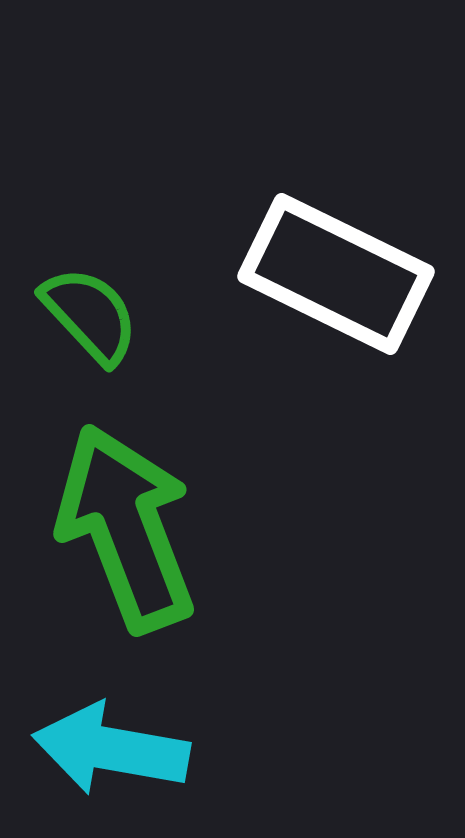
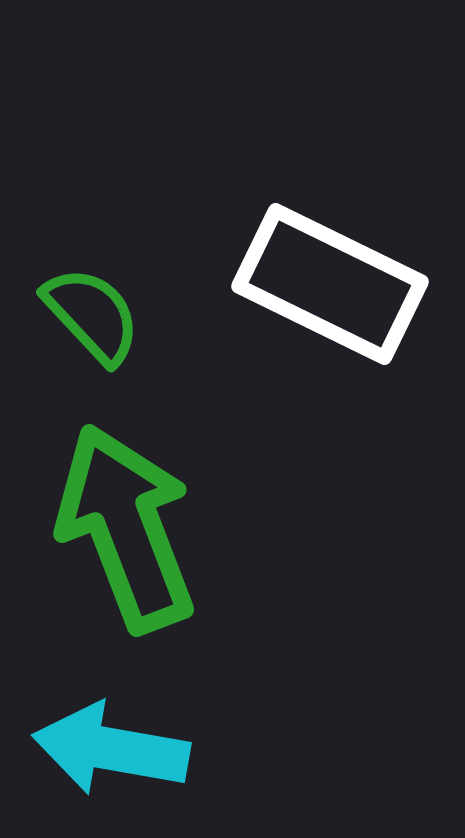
white rectangle: moved 6 px left, 10 px down
green semicircle: moved 2 px right
